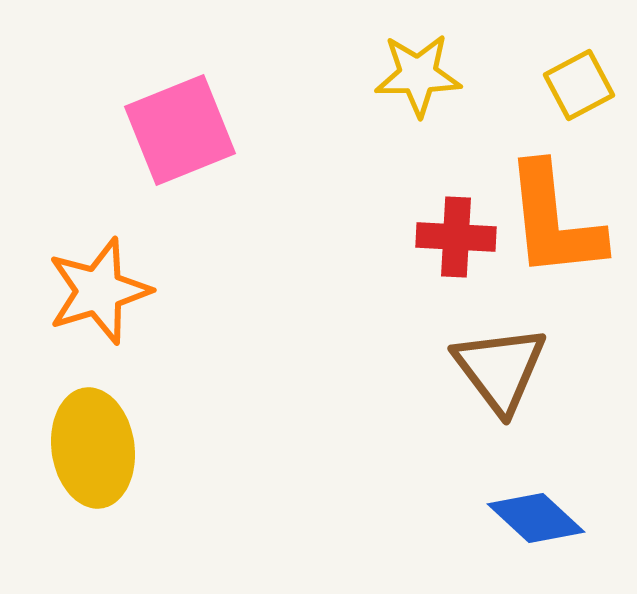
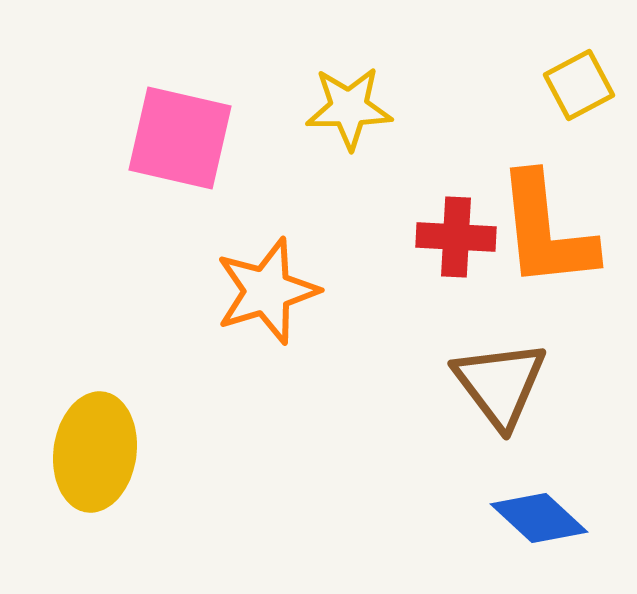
yellow star: moved 69 px left, 33 px down
pink square: moved 8 px down; rotated 35 degrees clockwise
orange L-shape: moved 8 px left, 10 px down
orange star: moved 168 px right
brown triangle: moved 15 px down
yellow ellipse: moved 2 px right, 4 px down; rotated 16 degrees clockwise
blue diamond: moved 3 px right
